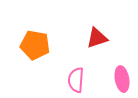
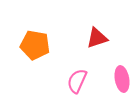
pink semicircle: moved 1 px right, 1 px down; rotated 20 degrees clockwise
